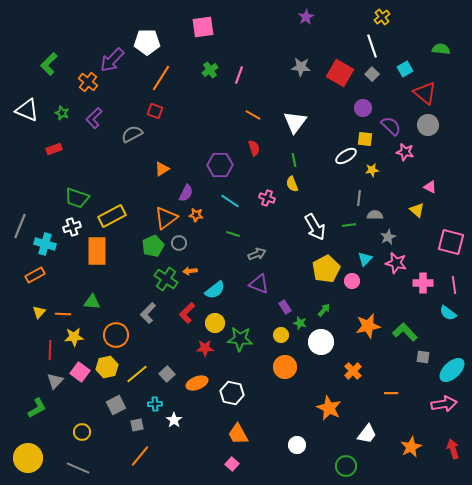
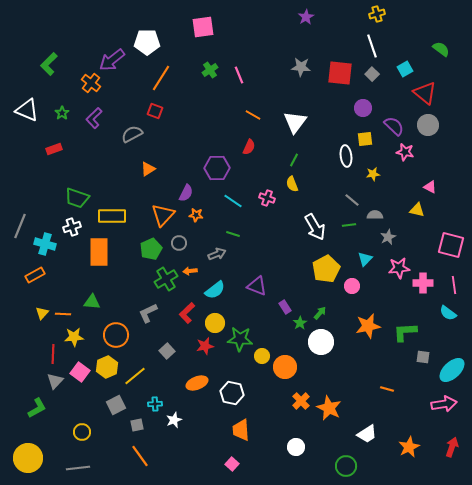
yellow cross at (382, 17): moved 5 px left, 3 px up; rotated 21 degrees clockwise
green semicircle at (441, 49): rotated 30 degrees clockwise
purple arrow at (112, 60): rotated 8 degrees clockwise
red square at (340, 73): rotated 24 degrees counterclockwise
pink line at (239, 75): rotated 42 degrees counterclockwise
orange cross at (88, 82): moved 3 px right, 1 px down
green star at (62, 113): rotated 16 degrees clockwise
purple semicircle at (391, 126): moved 3 px right
yellow square at (365, 139): rotated 14 degrees counterclockwise
red semicircle at (254, 148): moved 5 px left, 1 px up; rotated 42 degrees clockwise
white ellipse at (346, 156): rotated 65 degrees counterclockwise
green line at (294, 160): rotated 40 degrees clockwise
purple hexagon at (220, 165): moved 3 px left, 3 px down
orange triangle at (162, 169): moved 14 px left
yellow star at (372, 170): moved 1 px right, 4 px down
gray line at (359, 198): moved 7 px left, 2 px down; rotated 56 degrees counterclockwise
cyan line at (230, 201): moved 3 px right
yellow triangle at (417, 210): rotated 28 degrees counterclockwise
yellow rectangle at (112, 216): rotated 28 degrees clockwise
orange triangle at (166, 218): moved 3 px left, 3 px up; rotated 10 degrees counterclockwise
pink square at (451, 242): moved 3 px down
green pentagon at (153, 246): moved 2 px left, 3 px down
orange rectangle at (97, 251): moved 2 px right, 1 px down
gray arrow at (257, 254): moved 40 px left
pink star at (396, 263): moved 3 px right, 5 px down; rotated 20 degrees counterclockwise
green cross at (166, 279): rotated 25 degrees clockwise
pink circle at (352, 281): moved 5 px down
purple triangle at (259, 284): moved 2 px left, 2 px down
green arrow at (324, 310): moved 4 px left, 3 px down
yellow triangle at (39, 312): moved 3 px right, 1 px down
gray L-shape at (148, 313): rotated 20 degrees clockwise
green star at (300, 323): rotated 24 degrees clockwise
green L-shape at (405, 332): rotated 50 degrees counterclockwise
yellow circle at (281, 335): moved 19 px left, 21 px down
red star at (205, 348): moved 2 px up; rotated 12 degrees counterclockwise
red line at (50, 350): moved 3 px right, 4 px down
yellow hexagon at (107, 367): rotated 10 degrees counterclockwise
orange cross at (353, 371): moved 52 px left, 30 px down
yellow line at (137, 374): moved 2 px left, 2 px down
gray square at (167, 374): moved 23 px up
orange line at (391, 393): moved 4 px left, 4 px up; rotated 16 degrees clockwise
white star at (174, 420): rotated 14 degrees clockwise
orange trapezoid at (238, 434): moved 3 px right, 4 px up; rotated 25 degrees clockwise
white trapezoid at (367, 434): rotated 20 degrees clockwise
white circle at (297, 445): moved 1 px left, 2 px down
orange star at (411, 447): moved 2 px left
red arrow at (453, 449): moved 1 px left, 2 px up; rotated 36 degrees clockwise
orange line at (140, 456): rotated 75 degrees counterclockwise
gray line at (78, 468): rotated 30 degrees counterclockwise
